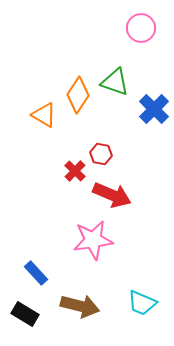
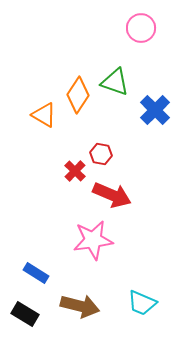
blue cross: moved 1 px right, 1 px down
blue rectangle: rotated 15 degrees counterclockwise
